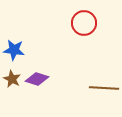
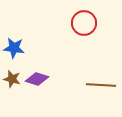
blue star: moved 2 px up
brown star: rotated 12 degrees counterclockwise
brown line: moved 3 px left, 3 px up
